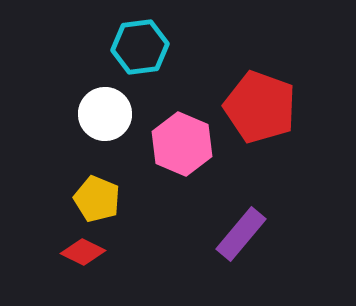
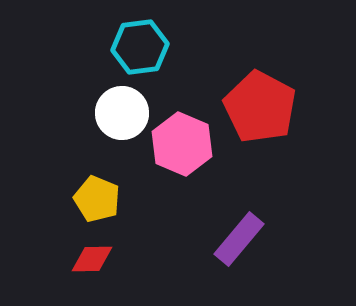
red pentagon: rotated 8 degrees clockwise
white circle: moved 17 px right, 1 px up
purple rectangle: moved 2 px left, 5 px down
red diamond: moved 9 px right, 7 px down; rotated 27 degrees counterclockwise
